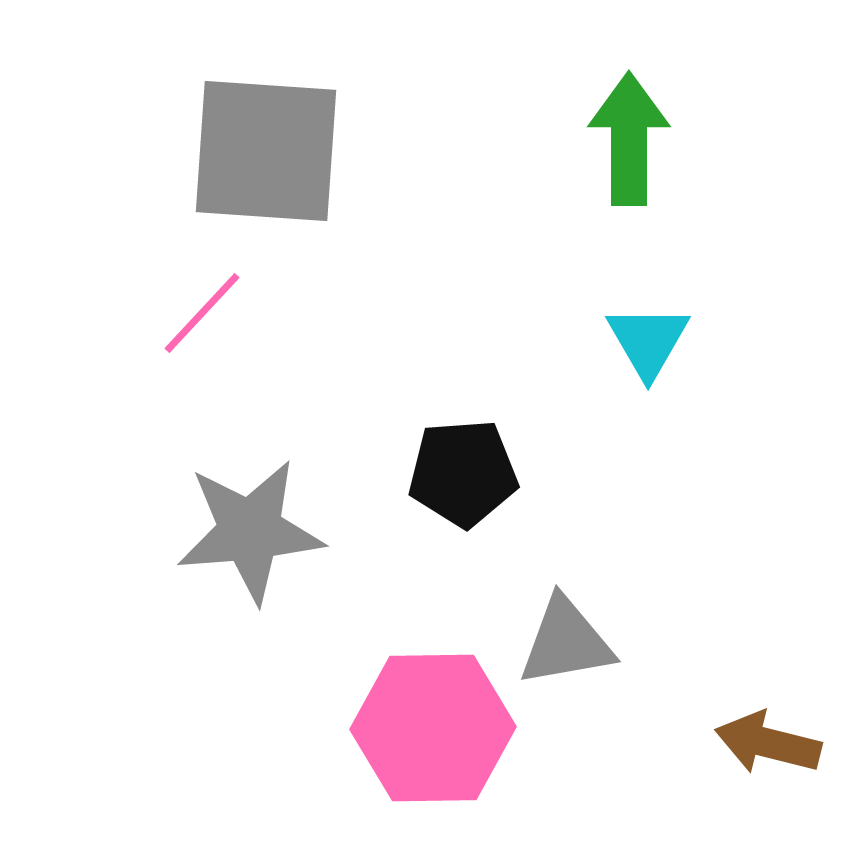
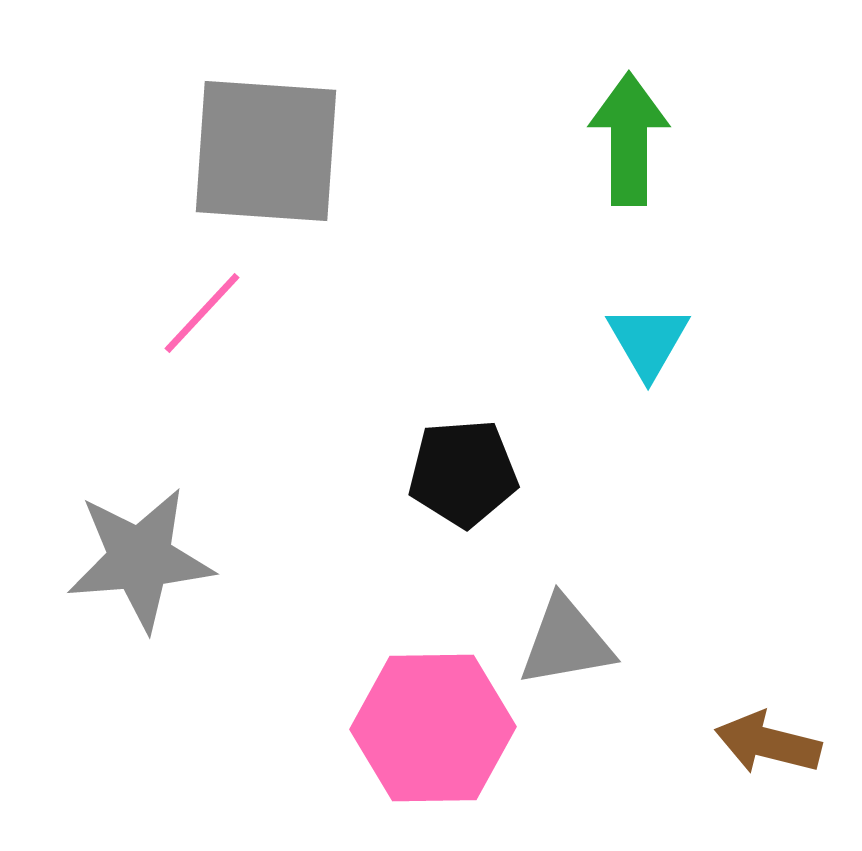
gray star: moved 110 px left, 28 px down
